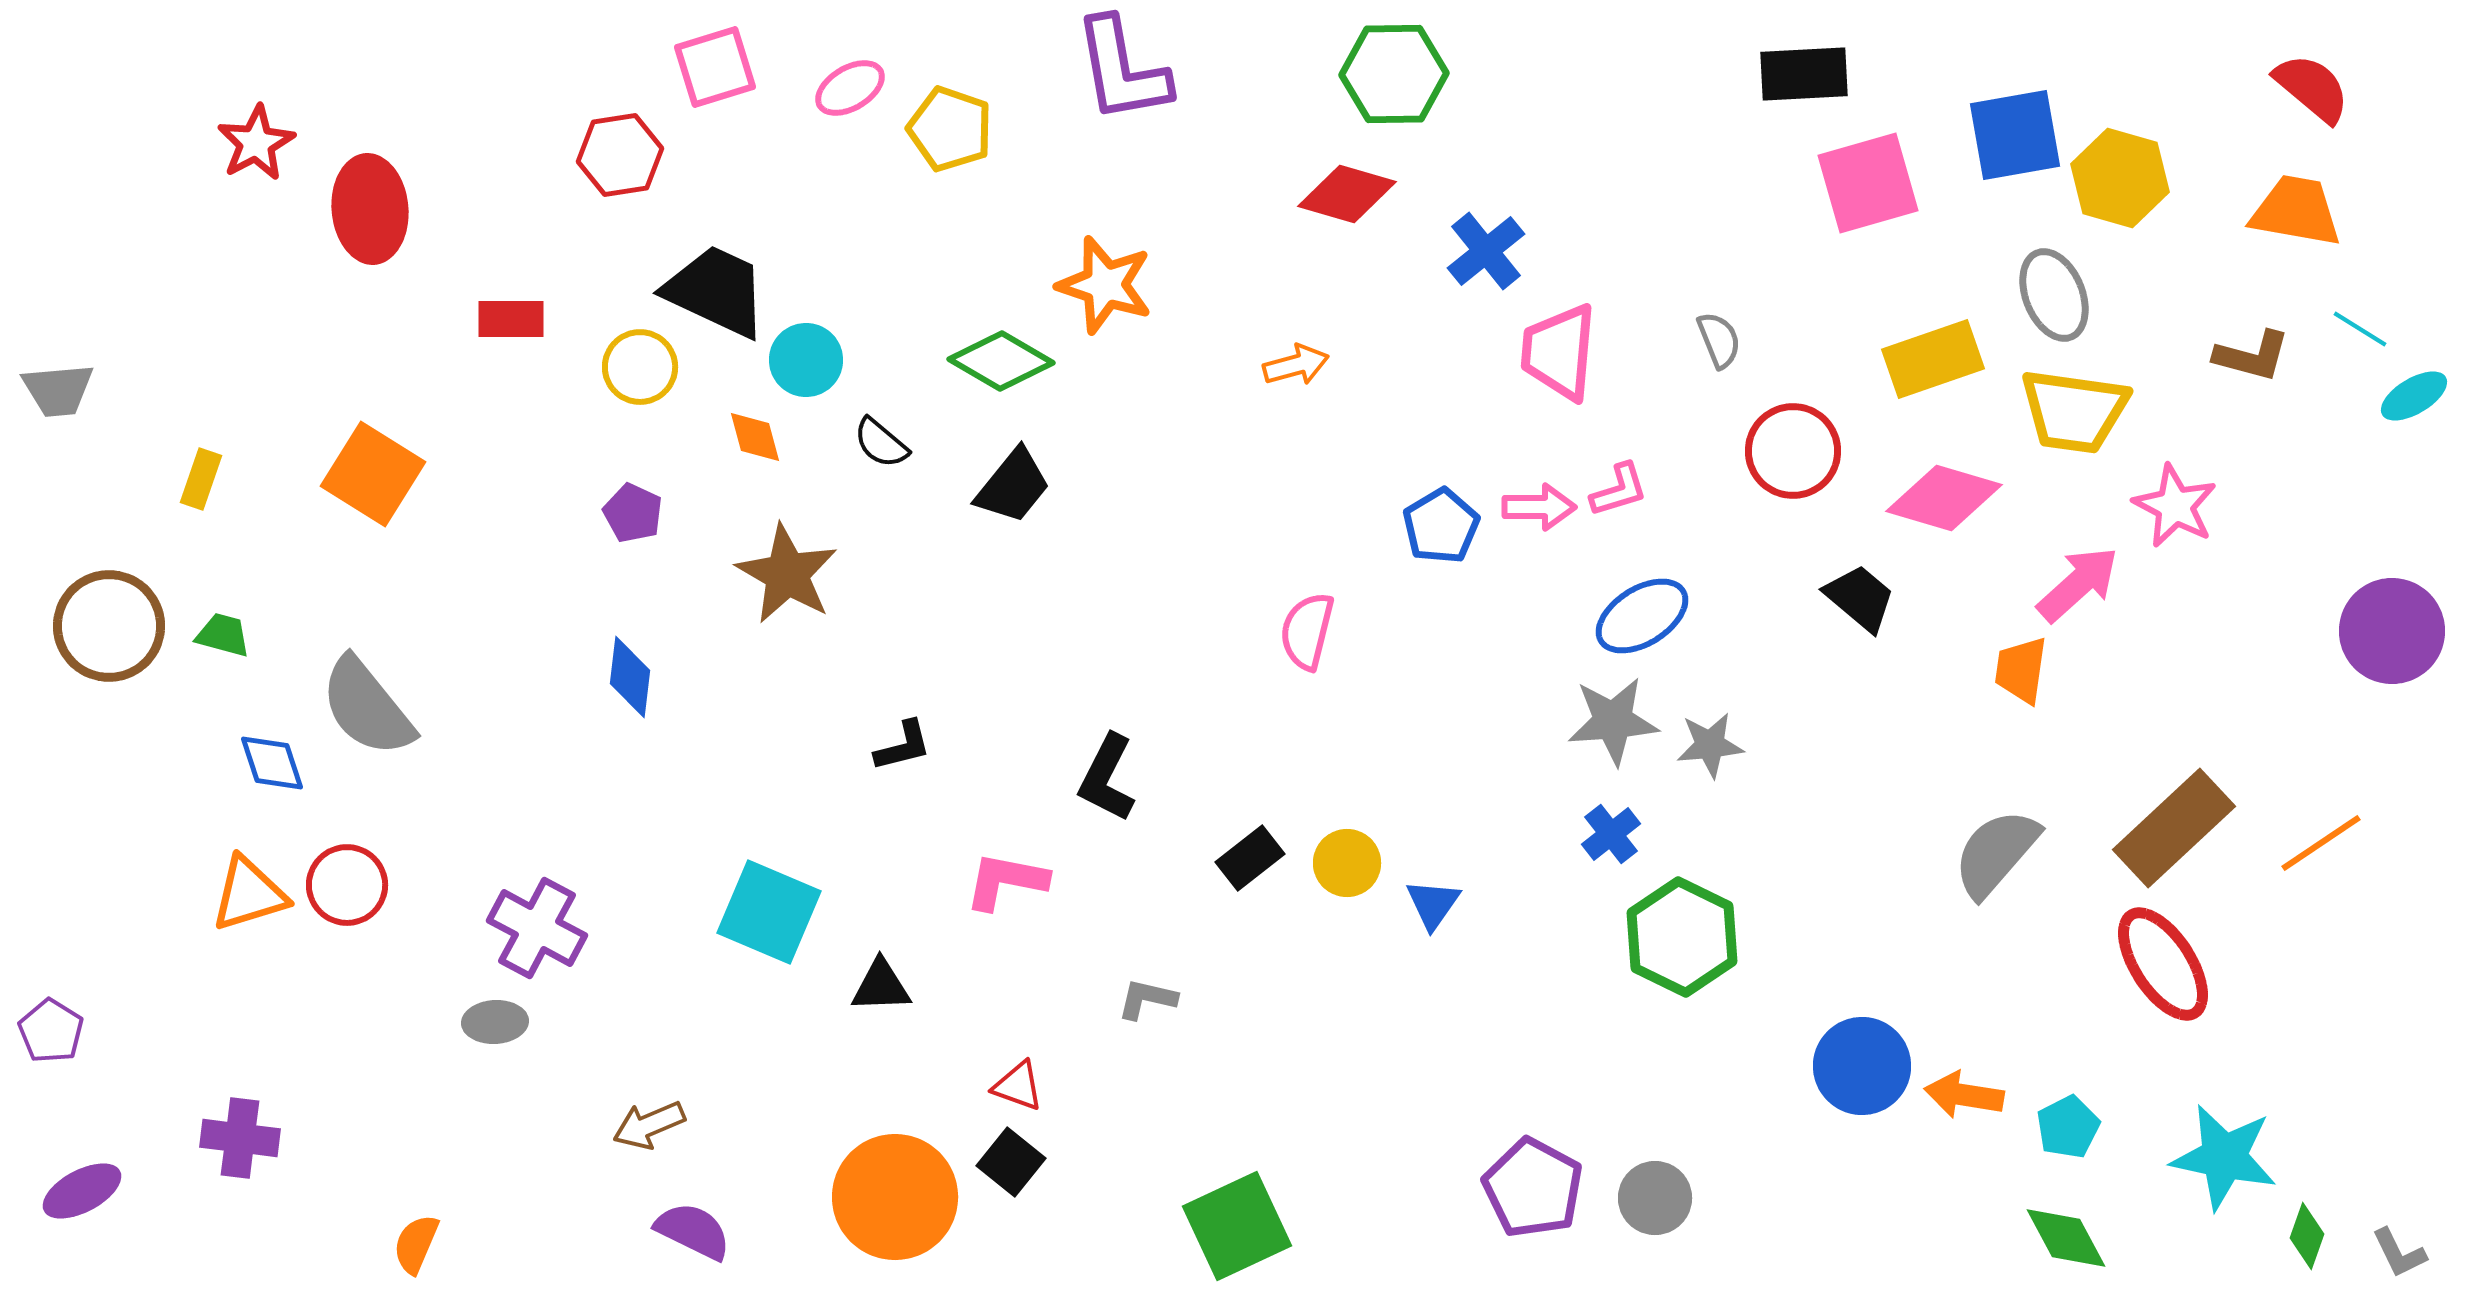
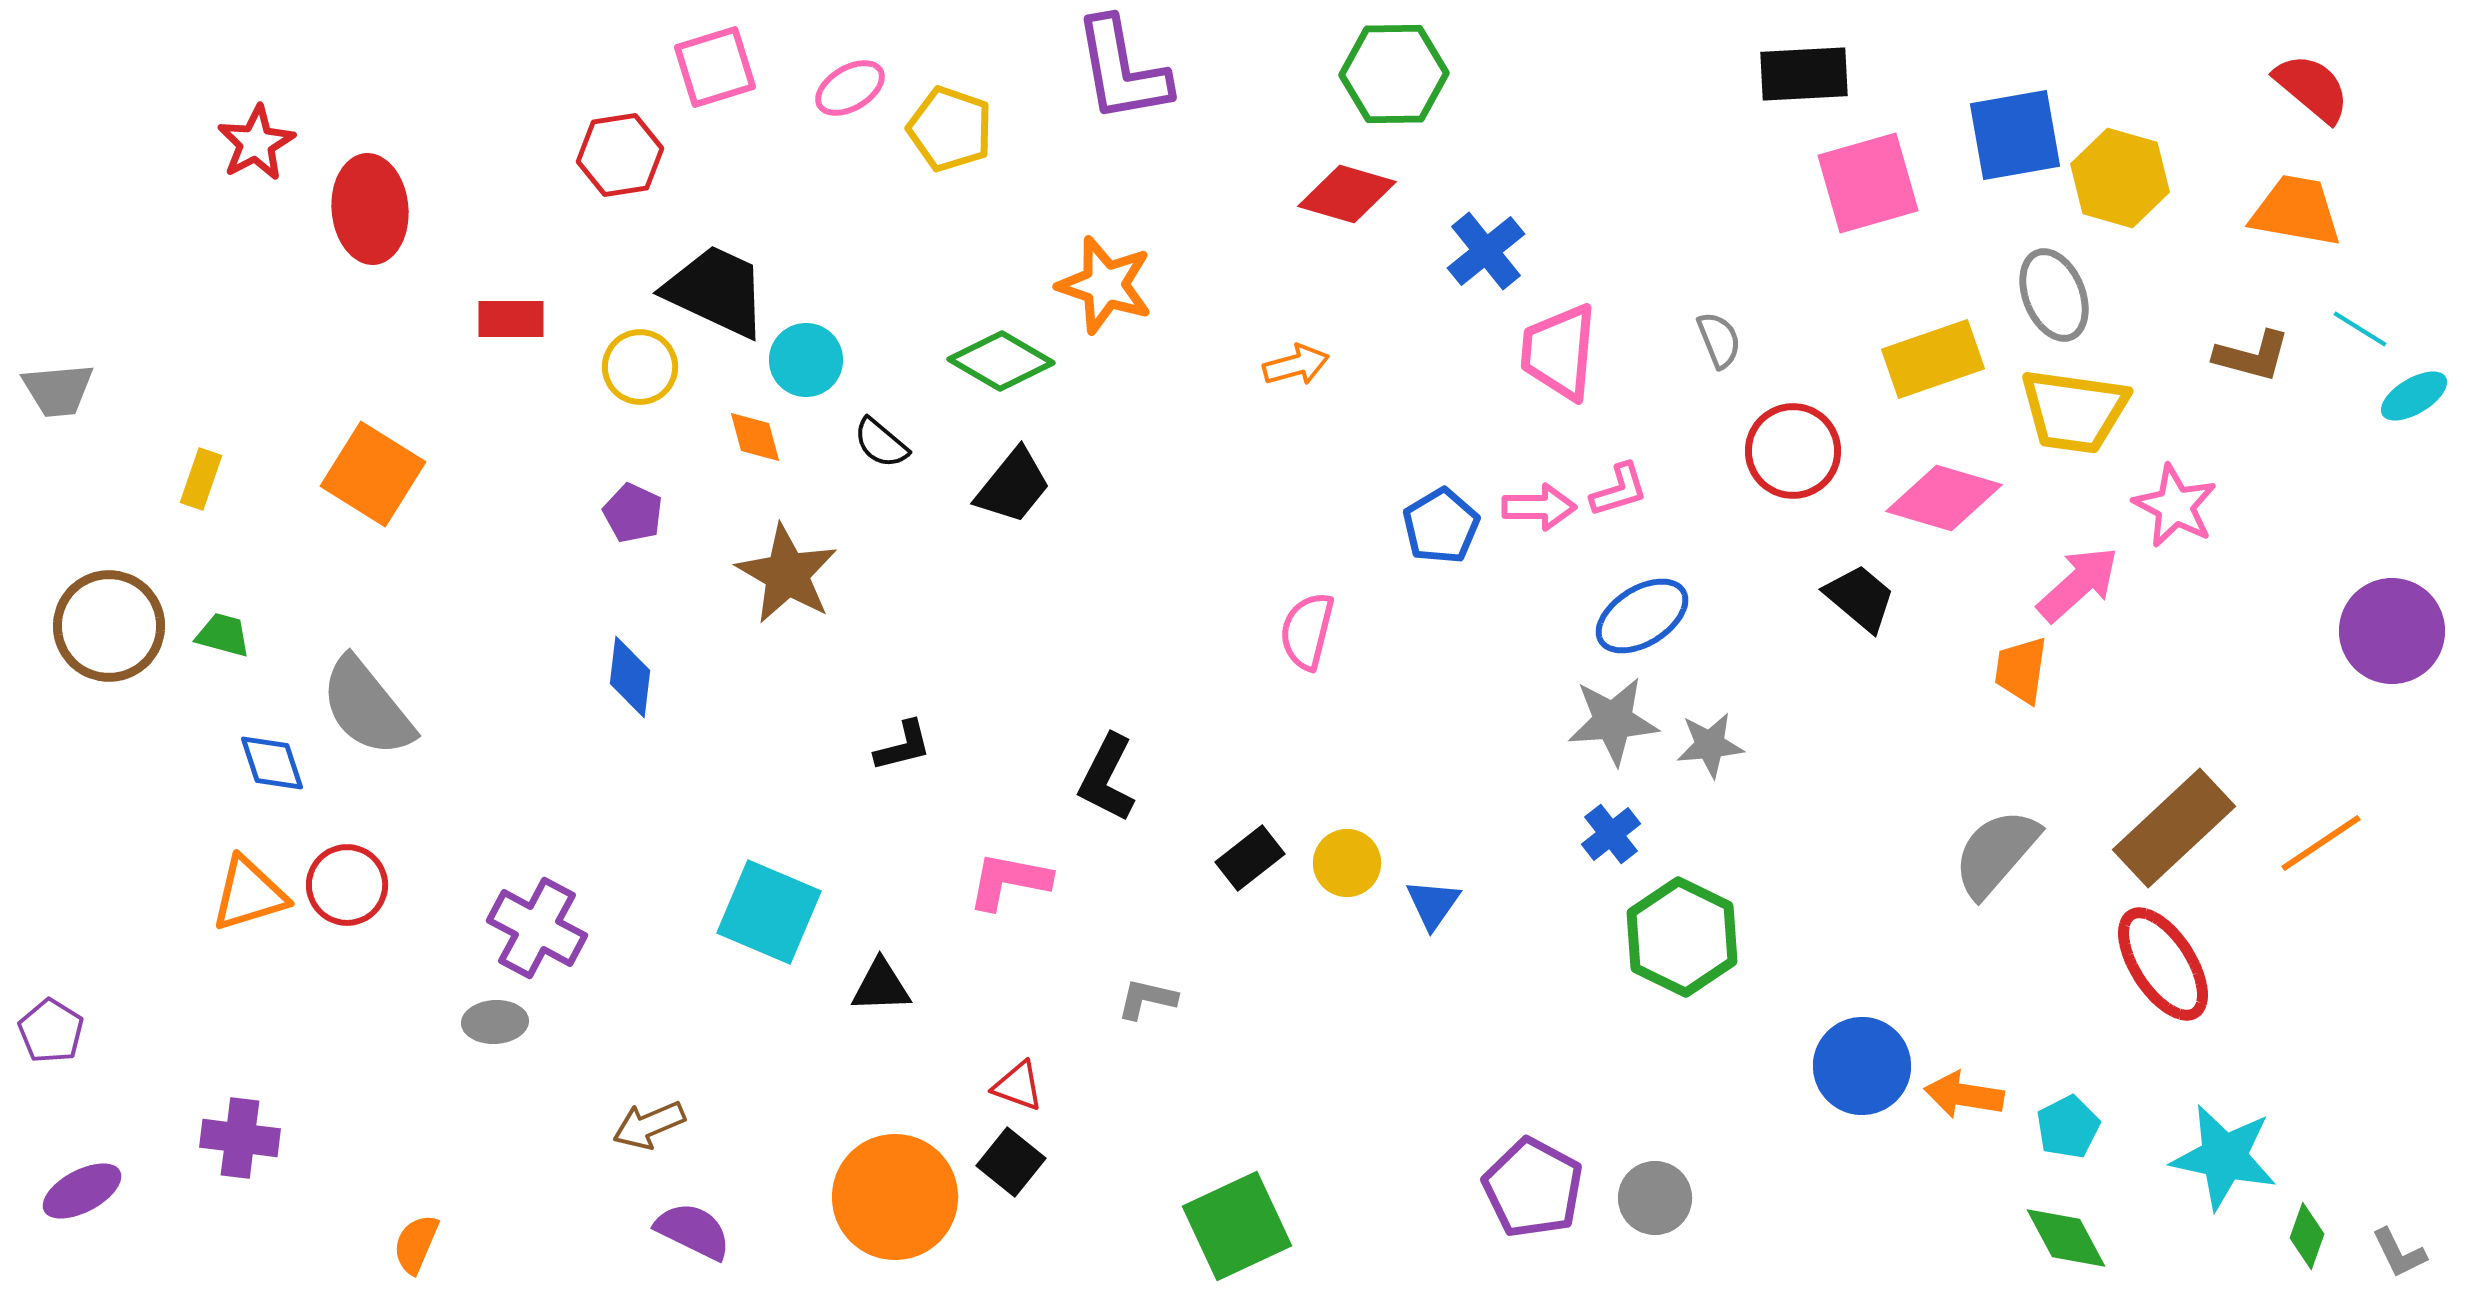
pink L-shape at (1006, 881): moved 3 px right
